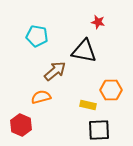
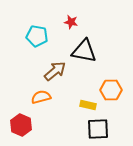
red star: moved 27 px left
black square: moved 1 px left, 1 px up
